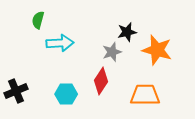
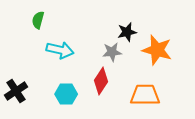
cyan arrow: moved 7 px down; rotated 16 degrees clockwise
gray star: rotated 12 degrees clockwise
black cross: rotated 10 degrees counterclockwise
